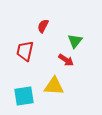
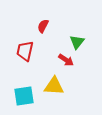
green triangle: moved 2 px right, 1 px down
